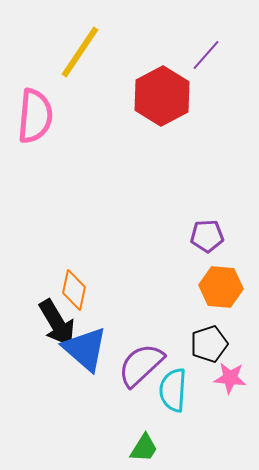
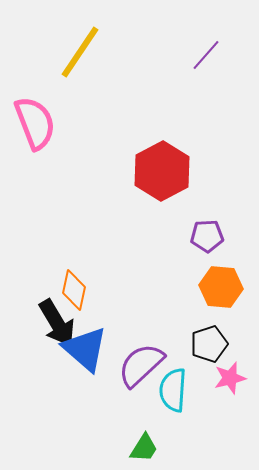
red hexagon: moved 75 px down
pink semicircle: moved 7 px down; rotated 26 degrees counterclockwise
pink star: rotated 20 degrees counterclockwise
